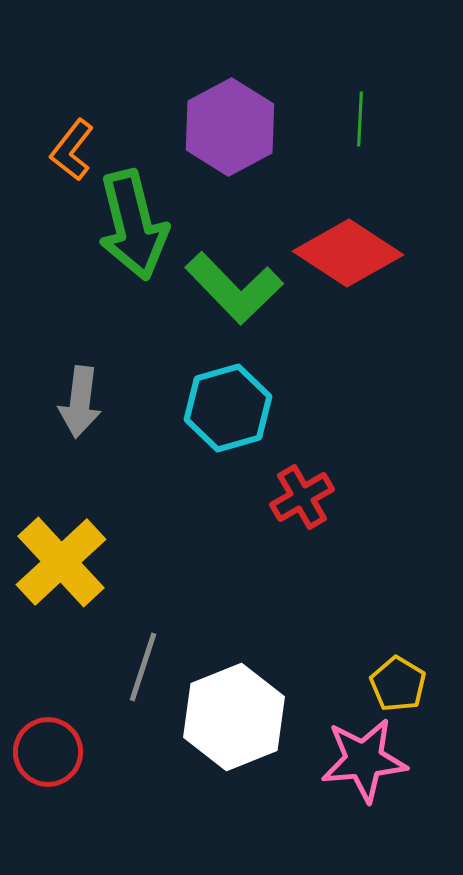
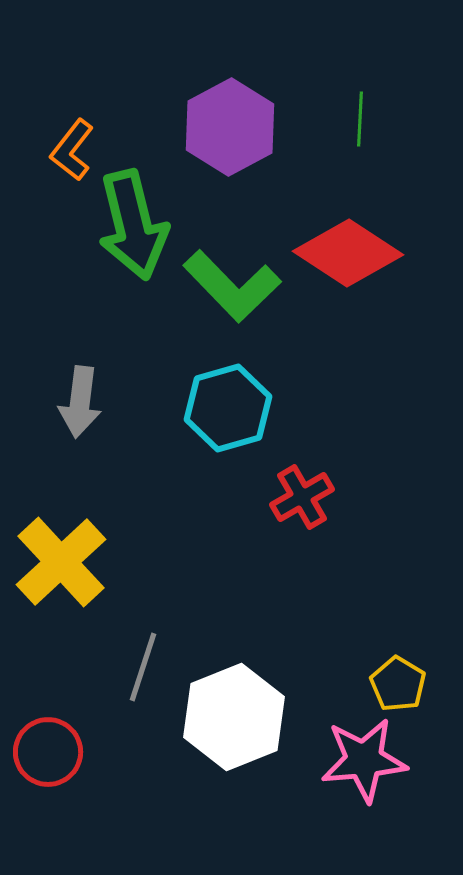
green L-shape: moved 2 px left, 2 px up
